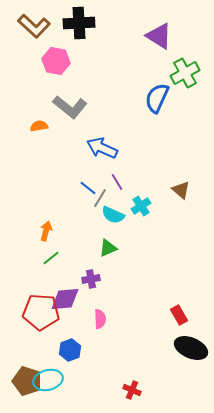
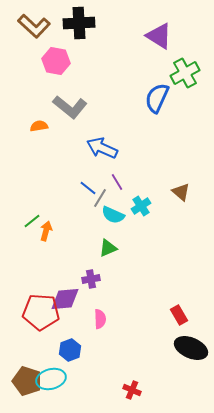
brown triangle: moved 2 px down
green line: moved 19 px left, 37 px up
cyan ellipse: moved 3 px right, 1 px up
